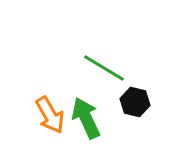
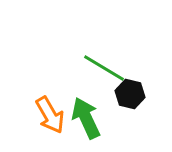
black hexagon: moved 5 px left, 8 px up
